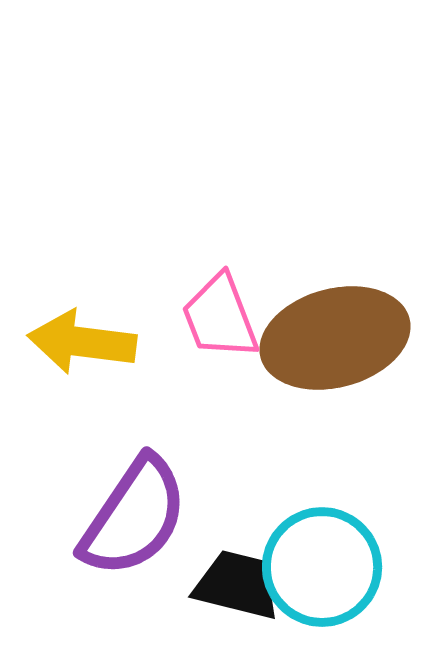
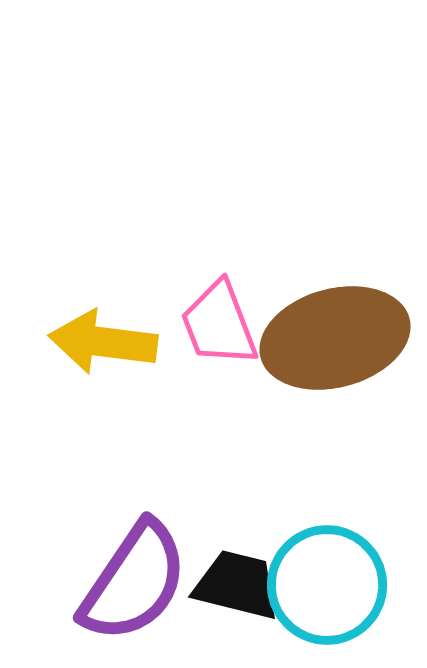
pink trapezoid: moved 1 px left, 7 px down
yellow arrow: moved 21 px right
purple semicircle: moved 65 px down
cyan circle: moved 5 px right, 18 px down
